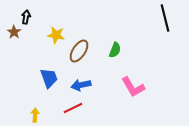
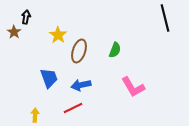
yellow star: moved 2 px right; rotated 24 degrees clockwise
brown ellipse: rotated 15 degrees counterclockwise
